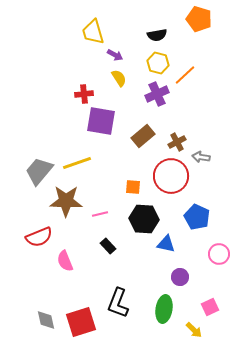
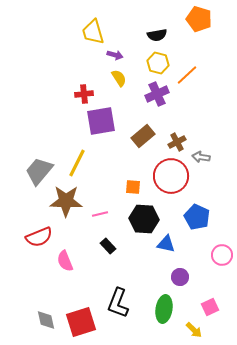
purple arrow: rotated 14 degrees counterclockwise
orange line: moved 2 px right
purple square: rotated 20 degrees counterclockwise
yellow line: rotated 44 degrees counterclockwise
pink circle: moved 3 px right, 1 px down
